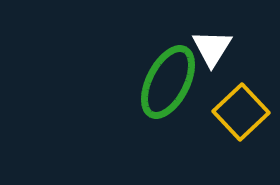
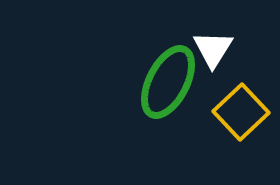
white triangle: moved 1 px right, 1 px down
